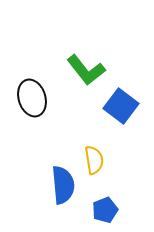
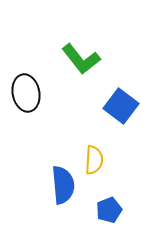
green L-shape: moved 5 px left, 11 px up
black ellipse: moved 6 px left, 5 px up; rotated 6 degrees clockwise
yellow semicircle: rotated 12 degrees clockwise
blue pentagon: moved 4 px right
